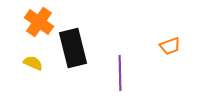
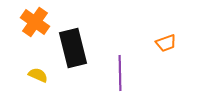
orange cross: moved 4 px left
orange trapezoid: moved 4 px left, 3 px up
yellow semicircle: moved 5 px right, 12 px down
